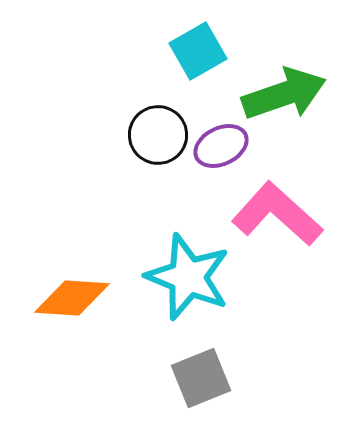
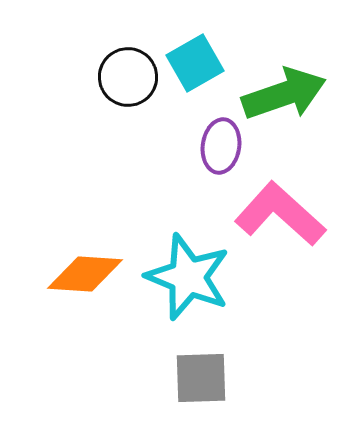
cyan square: moved 3 px left, 12 px down
black circle: moved 30 px left, 58 px up
purple ellipse: rotated 56 degrees counterclockwise
pink L-shape: moved 3 px right
orange diamond: moved 13 px right, 24 px up
gray square: rotated 20 degrees clockwise
